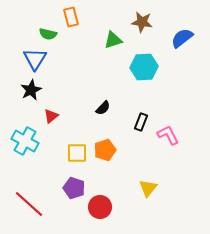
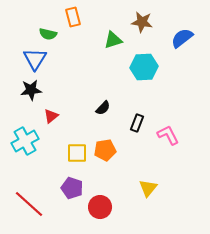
orange rectangle: moved 2 px right
black star: rotated 20 degrees clockwise
black rectangle: moved 4 px left, 1 px down
cyan cross: rotated 32 degrees clockwise
orange pentagon: rotated 10 degrees clockwise
purple pentagon: moved 2 px left
